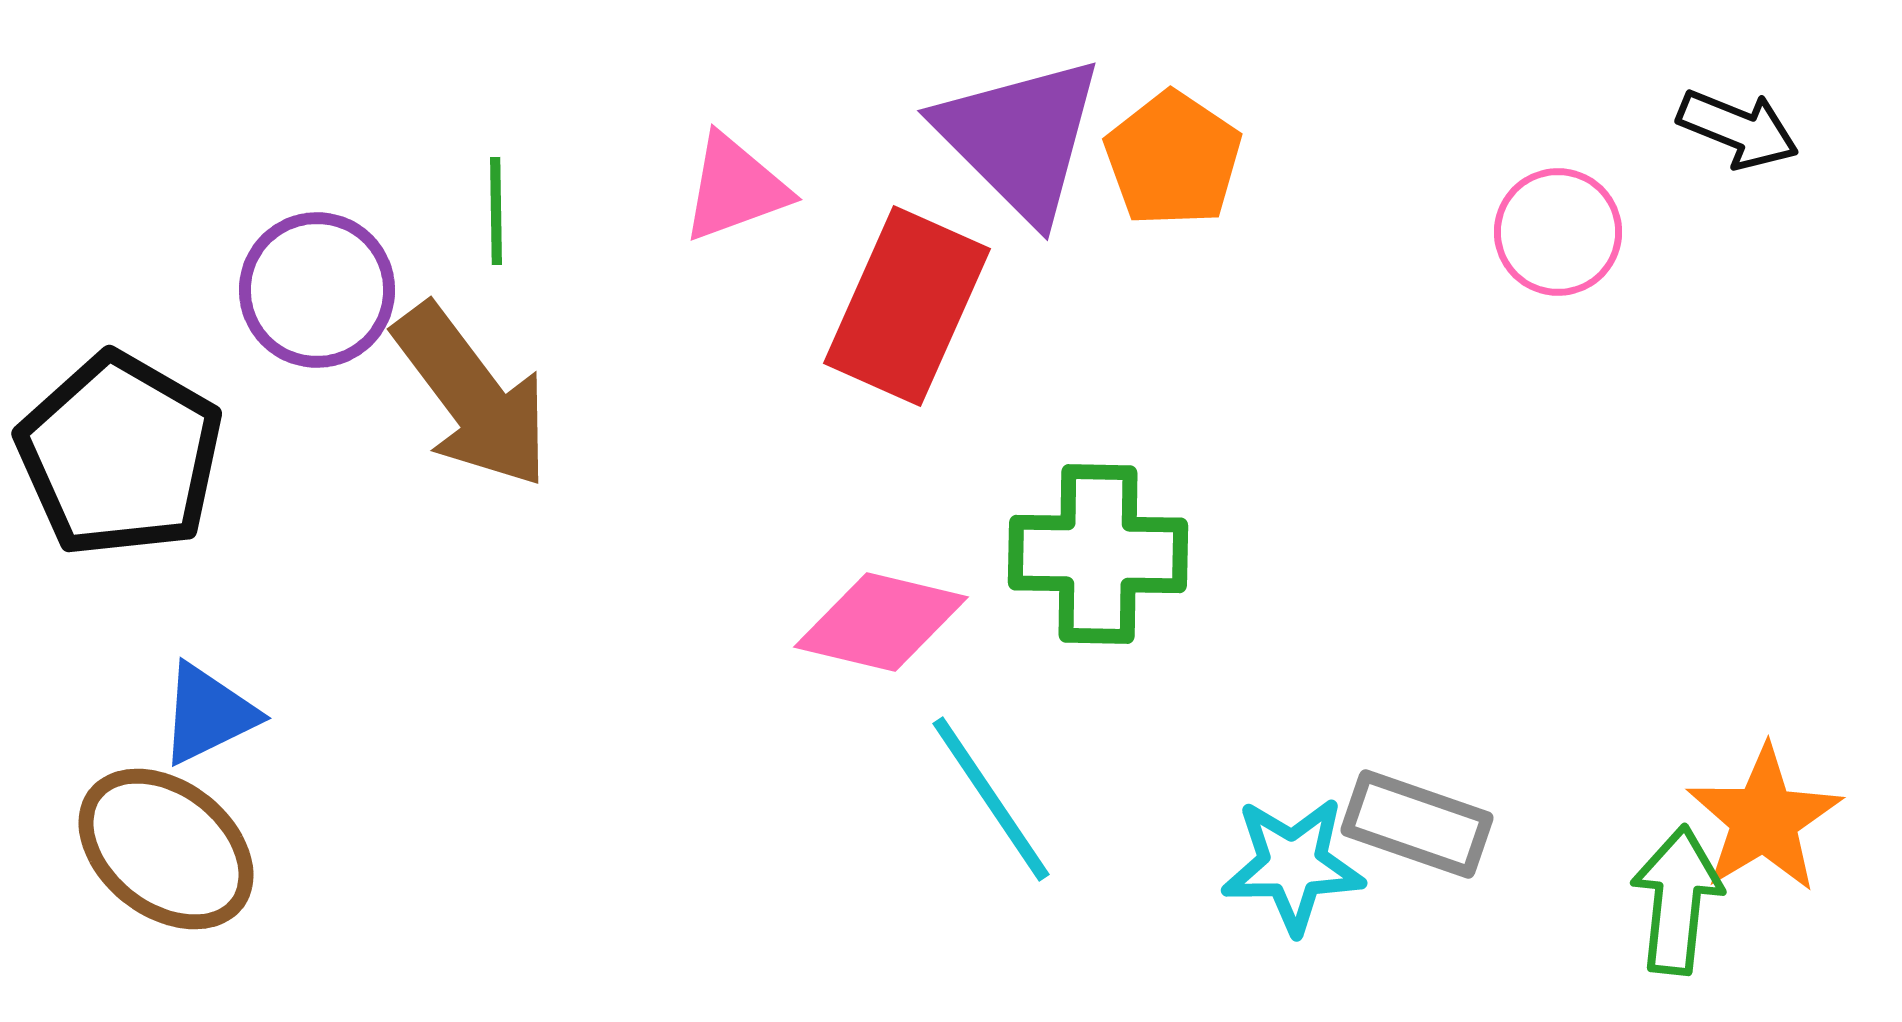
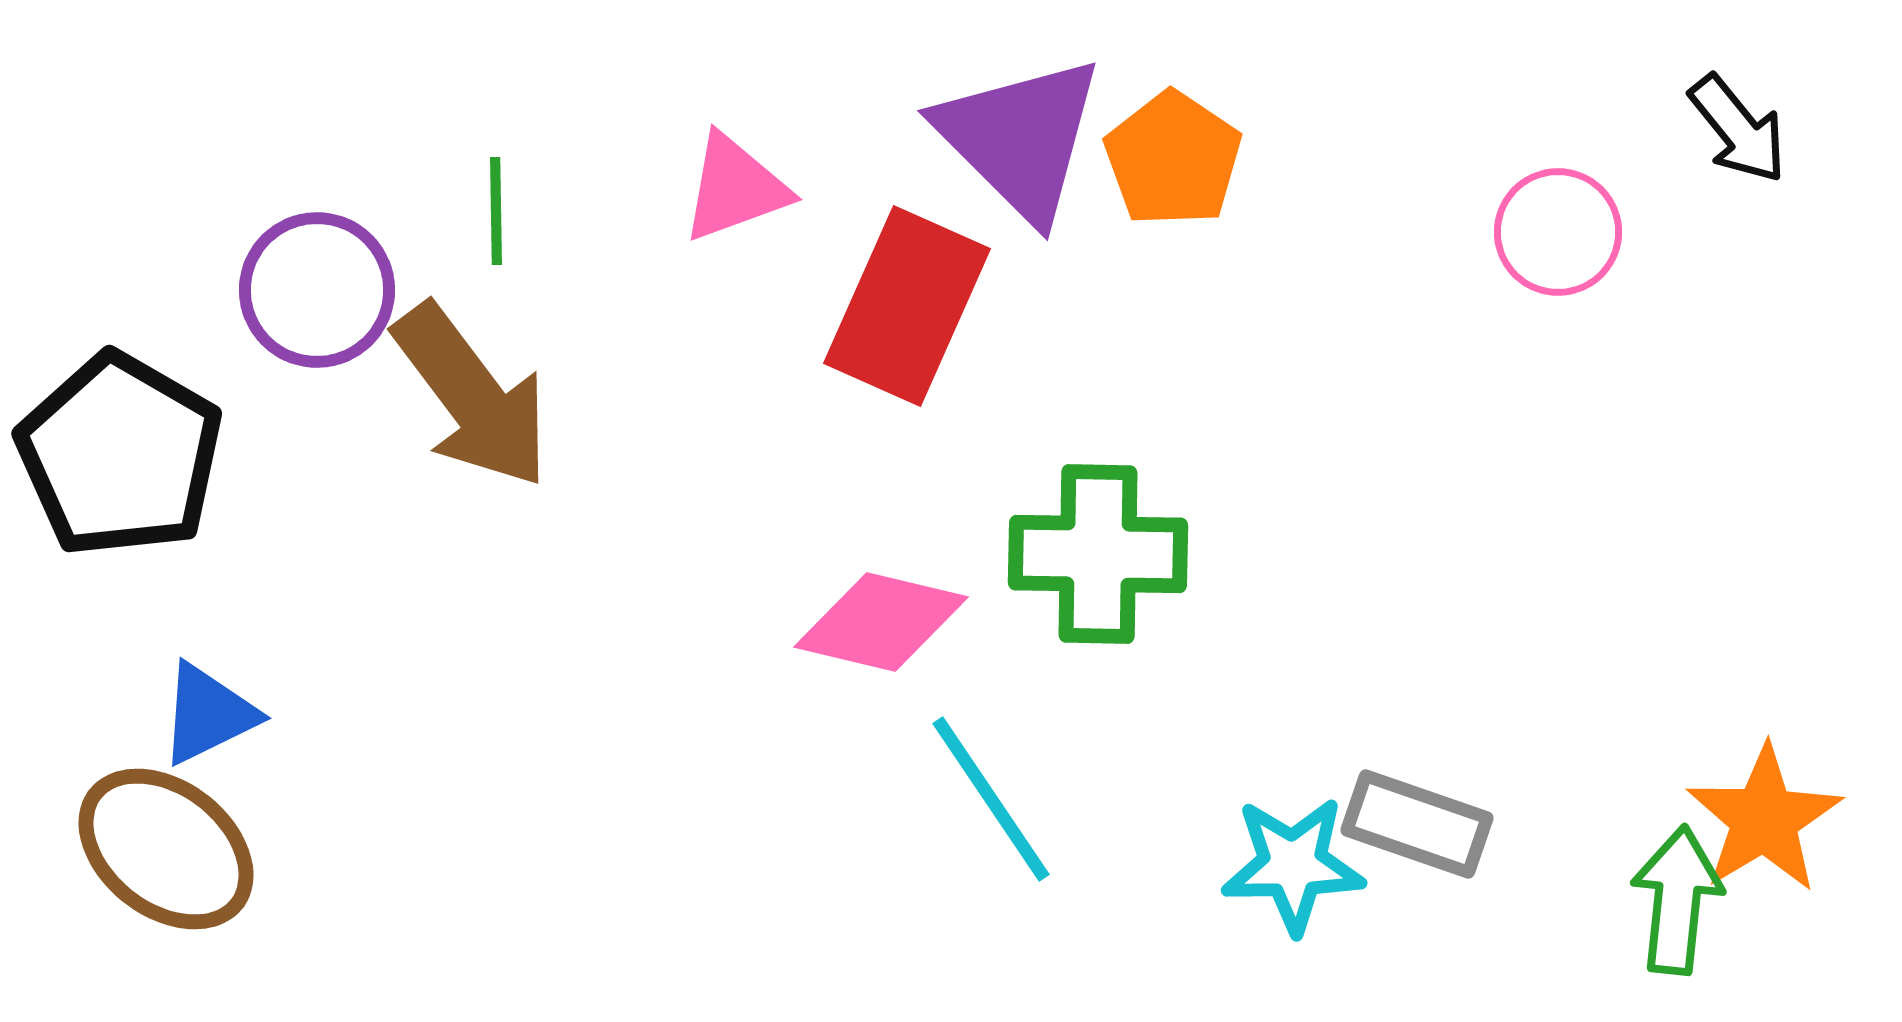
black arrow: rotated 29 degrees clockwise
